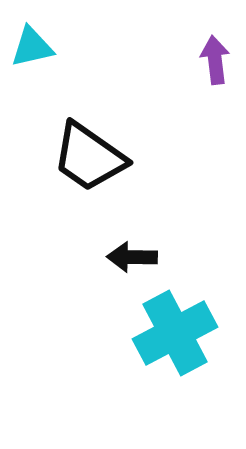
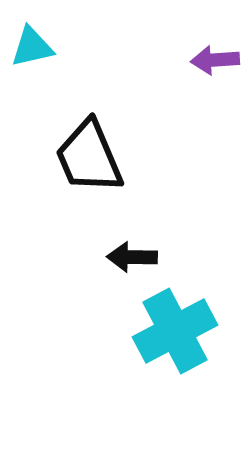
purple arrow: rotated 87 degrees counterclockwise
black trapezoid: rotated 32 degrees clockwise
cyan cross: moved 2 px up
